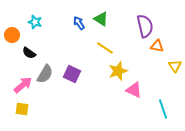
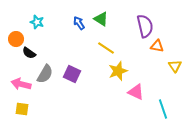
cyan star: moved 2 px right
orange circle: moved 4 px right, 4 px down
yellow line: moved 1 px right
pink arrow: moved 2 px left, 1 px up; rotated 126 degrees counterclockwise
pink triangle: moved 2 px right, 2 px down
